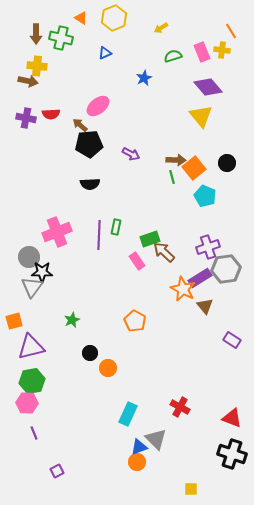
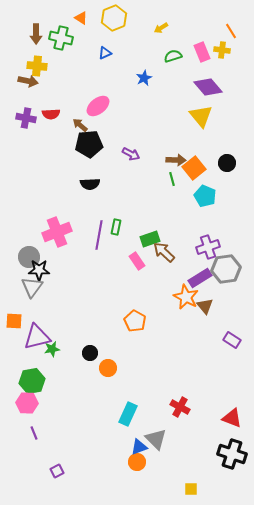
green line at (172, 177): moved 2 px down
purple line at (99, 235): rotated 8 degrees clockwise
black star at (42, 272): moved 3 px left, 2 px up
orange star at (183, 289): moved 3 px right, 8 px down
green star at (72, 320): moved 20 px left, 29 px down; rotated 14 degrees clockwise
orange square at (14, 321): rotated 18 degrees clockwise
purple triangle at (31, 347): moved 6 px right, 10 px up
